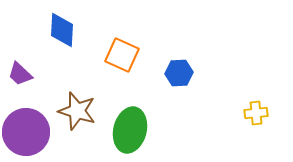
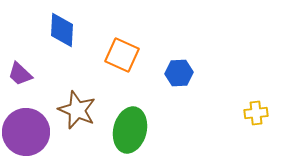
brown star: moved 1 px up; rotated 6 degrees clockwise
